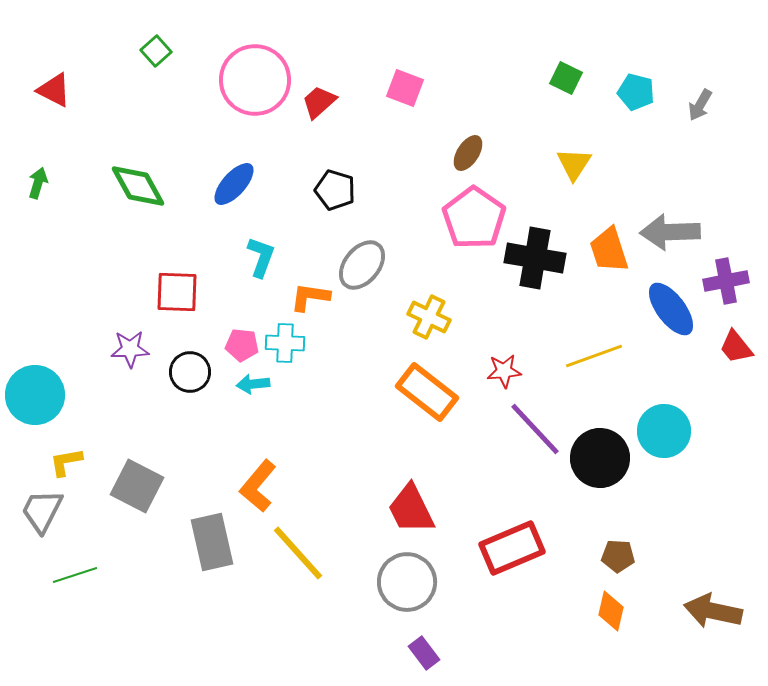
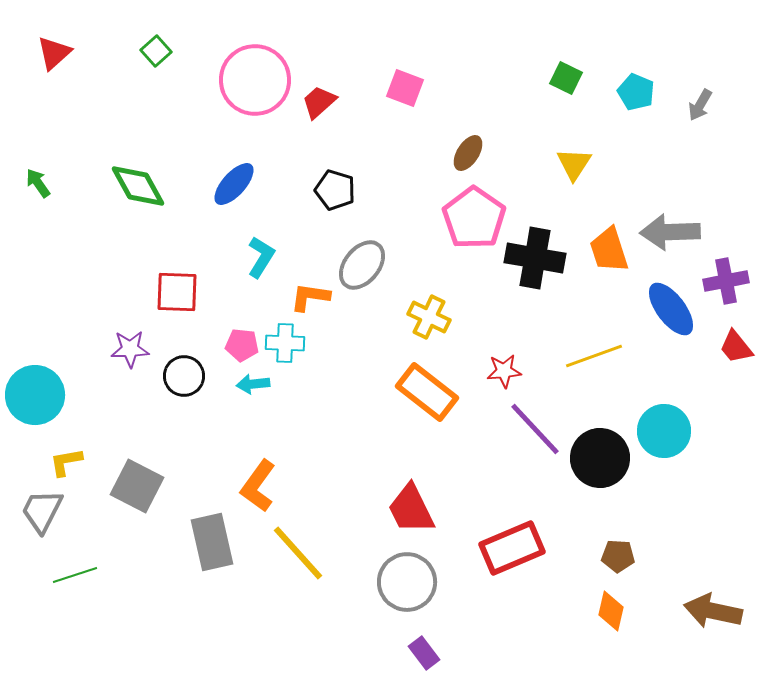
red triangle at (54, 90): moved 37 px up; rotated 51 degrees clockwise
cyan pentagon at (636, 92): rotated 9 degrees clockwise
green arrow at (38, 183): rotated 52 degrees counterclockwise
cyan L-shape at (261, 257): rotated 12 degrees clockwise
black circle at (190, 372): moved 6 px left, 4 px down
orange L-shape at (258, 486): rotated 4 degrees counterclockwise
